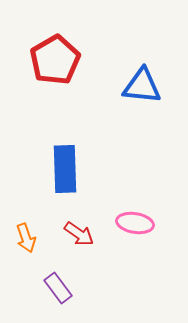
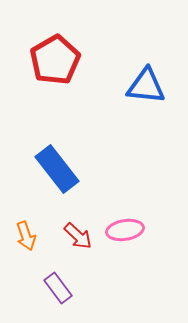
blue triangle: moved 4 px right
blue rectangle: moved 8 px left; rotated 36 degrees counterclockwise
pink ellipse: moved 10 px left, 7 px down; rotated 18 degrees counterclockwise
red arrow: moved 1 px left, 2 px down; rotated 8 degrees clockwise
orange arrow: moved 2 px up
